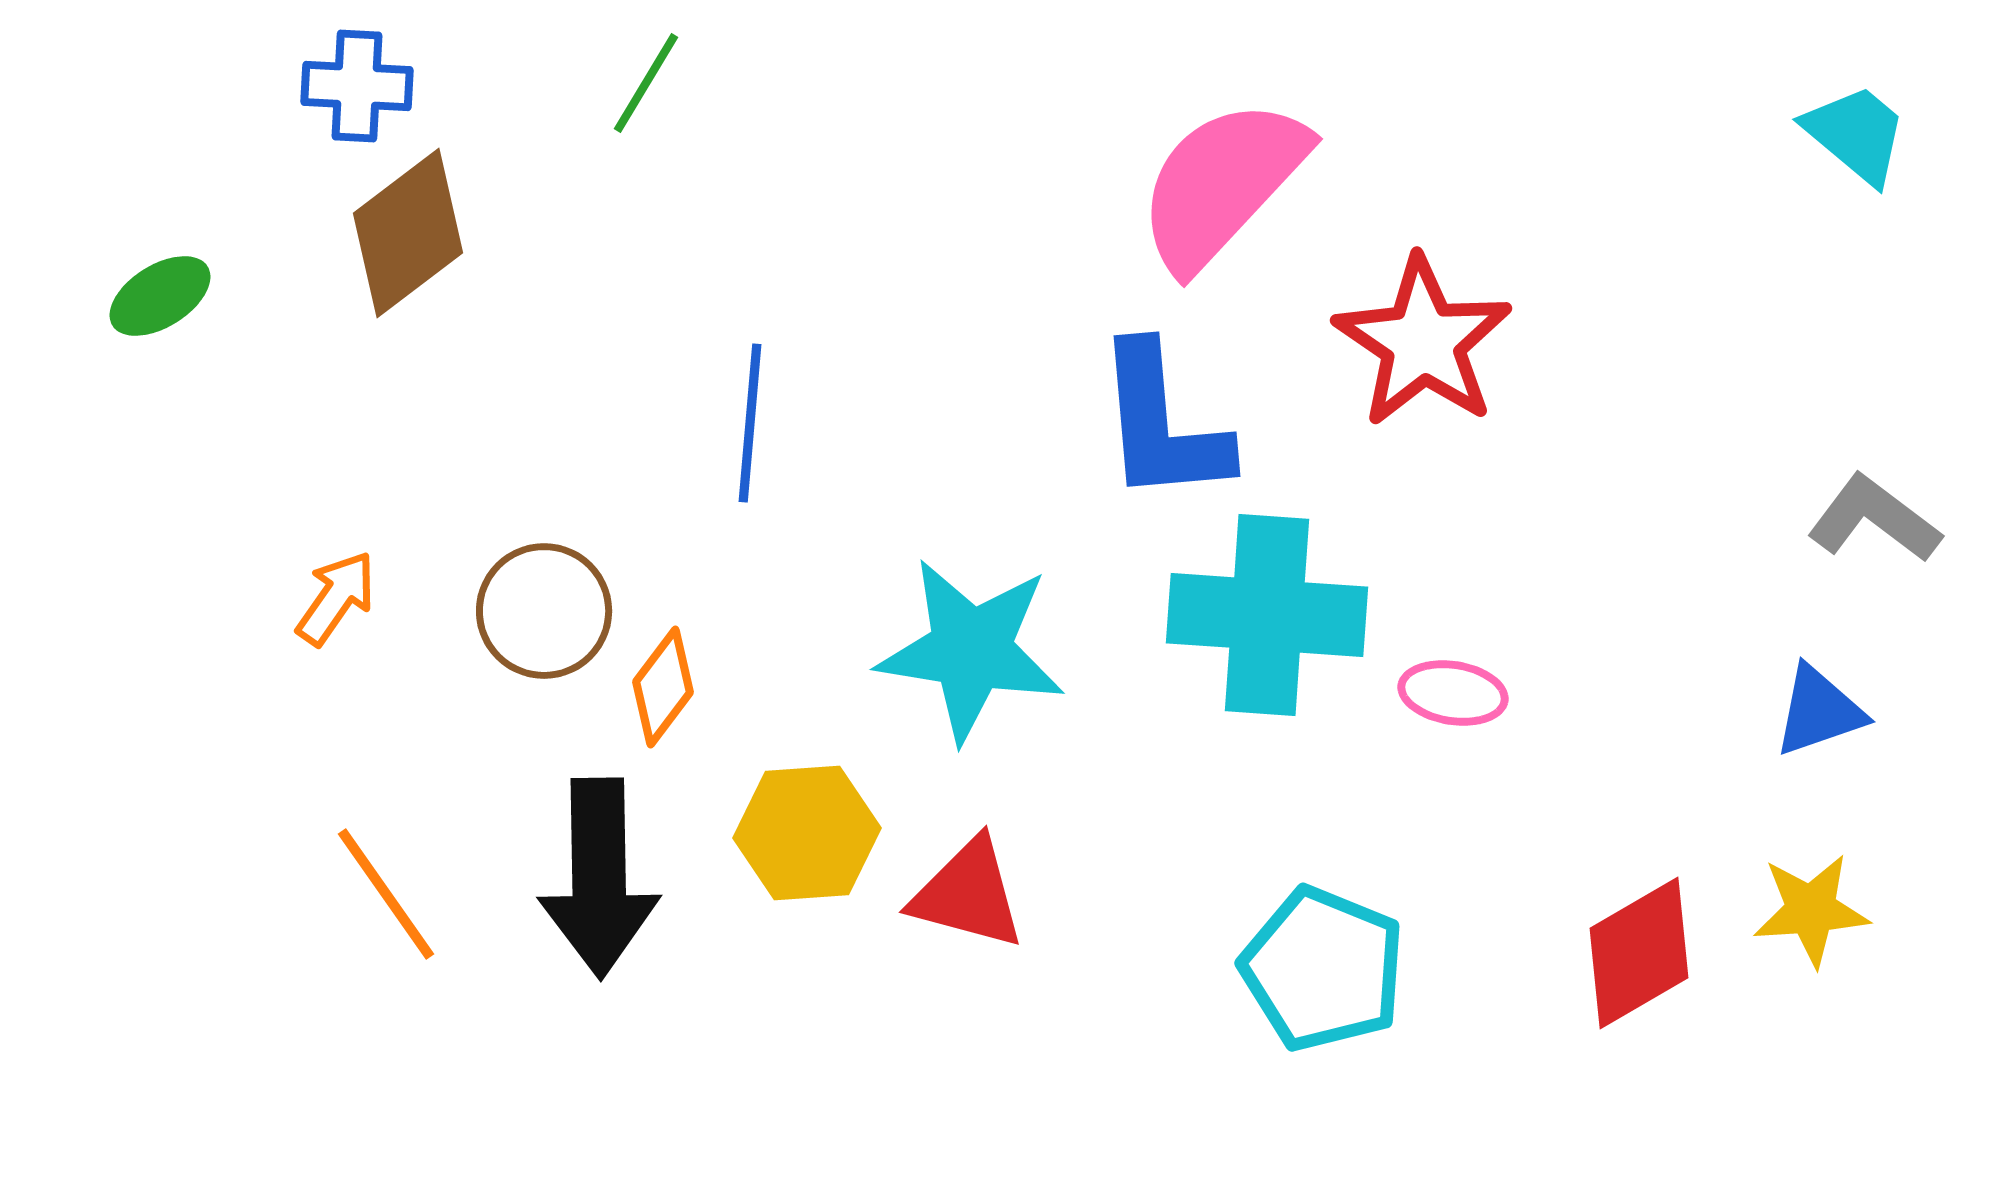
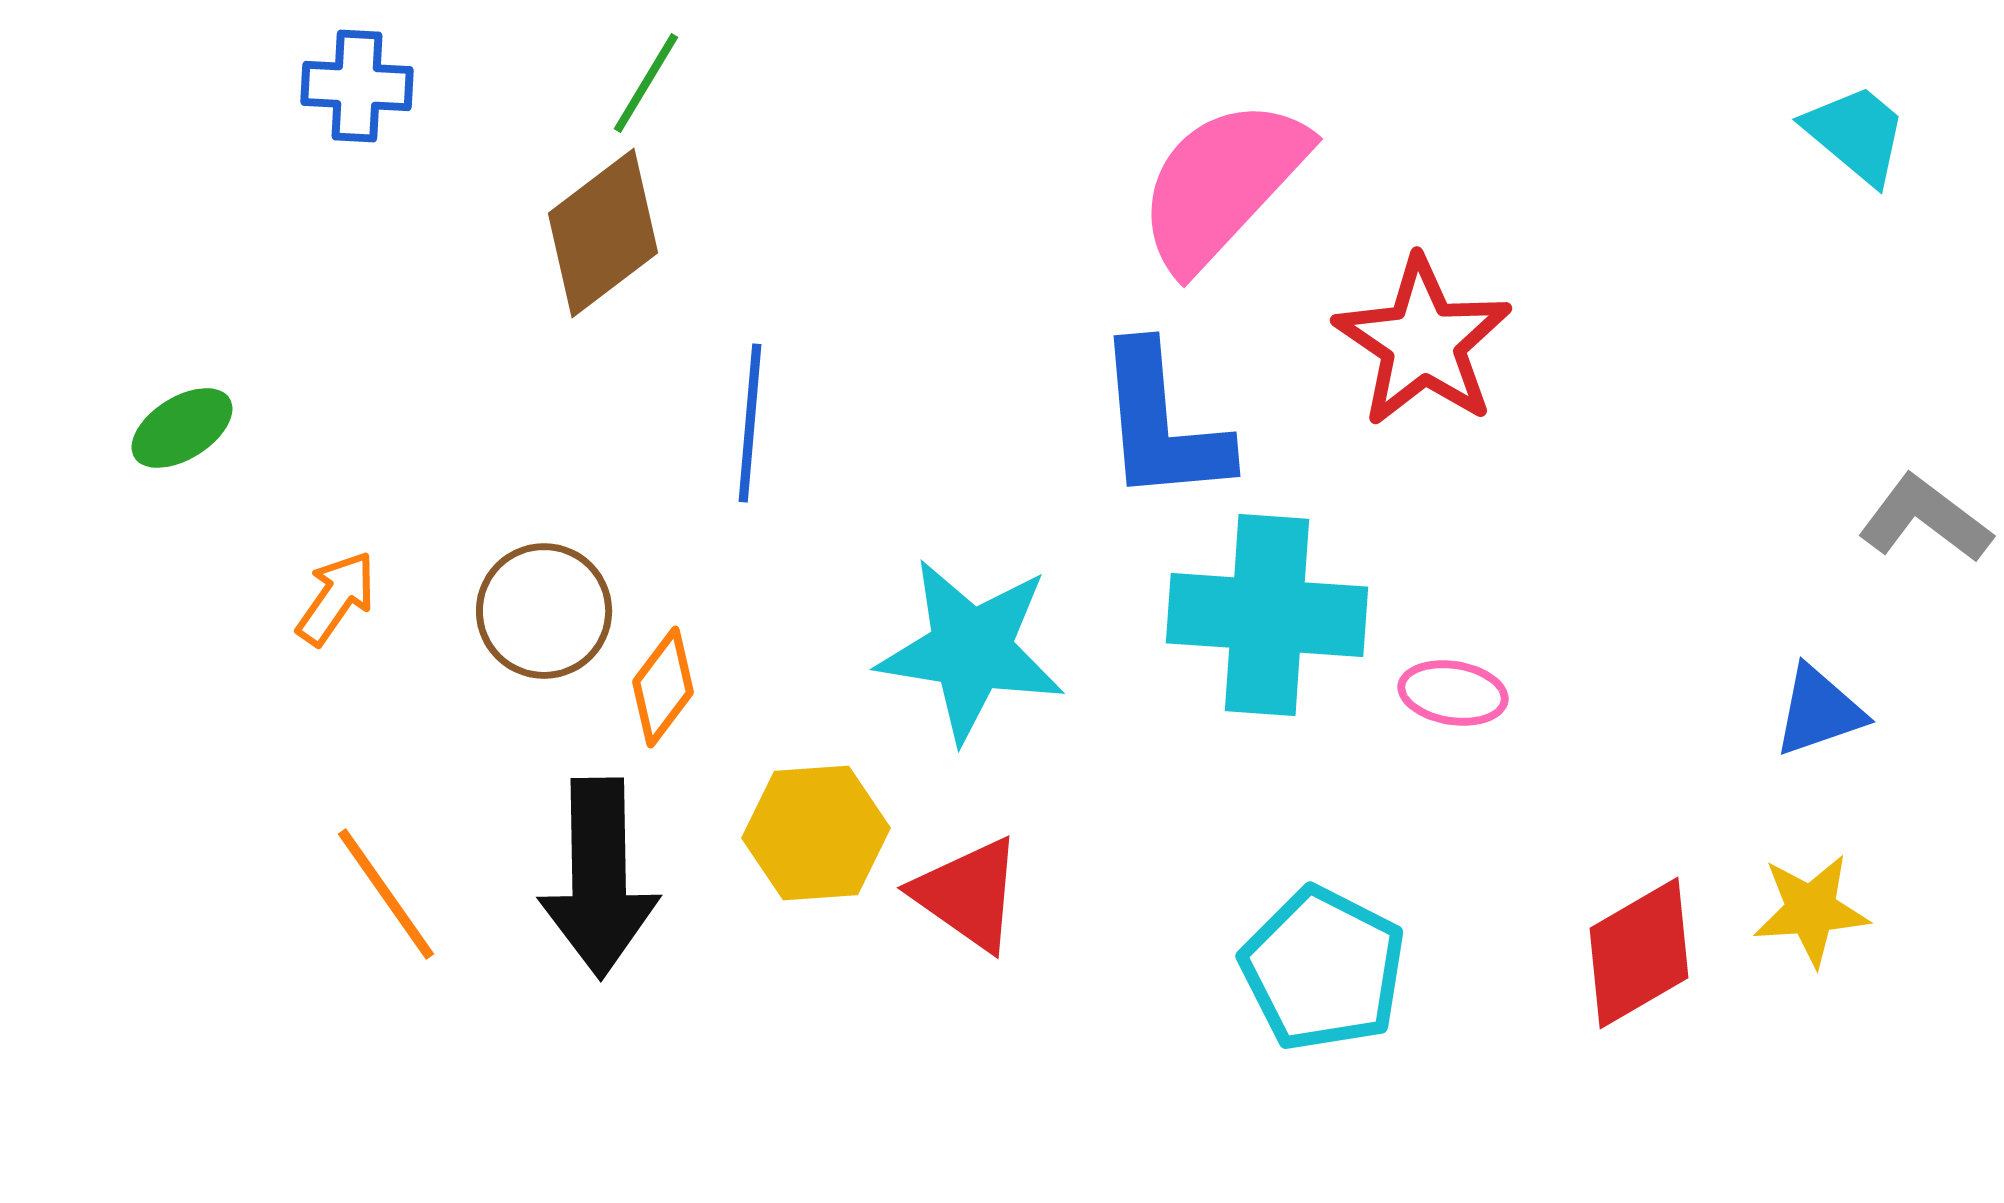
brown diamond: moved 195 px right
green ellipse: moved 22 px right, 132 px down
gray L-shape: moved 51 px right
yellow hexagon: moved 9 px right
red triangle: rotated 20 degrees clockwise
cyan pentagon: rotated 5 degrees clockwise
